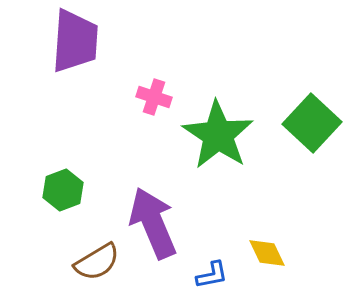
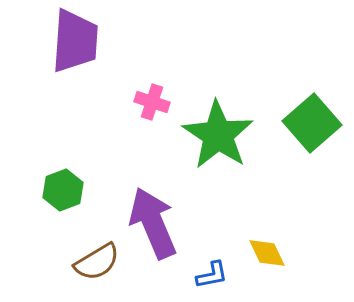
pink cross: moved 2 px left, 5 px down
green square: rotated 6 degrees clockwise
